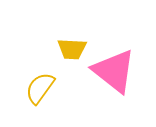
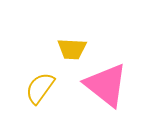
pink triangle: moved 8 px left, 14 px down
